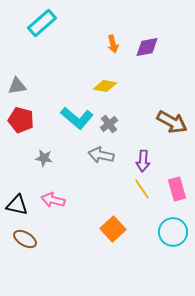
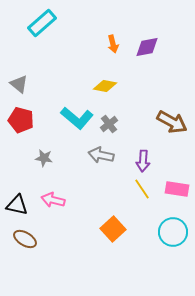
gray triangle: moved 2 px right, 2 px up; rotated 48 degrees clockwise
pink rectangle: rotated 65 degrees counterclockwise
